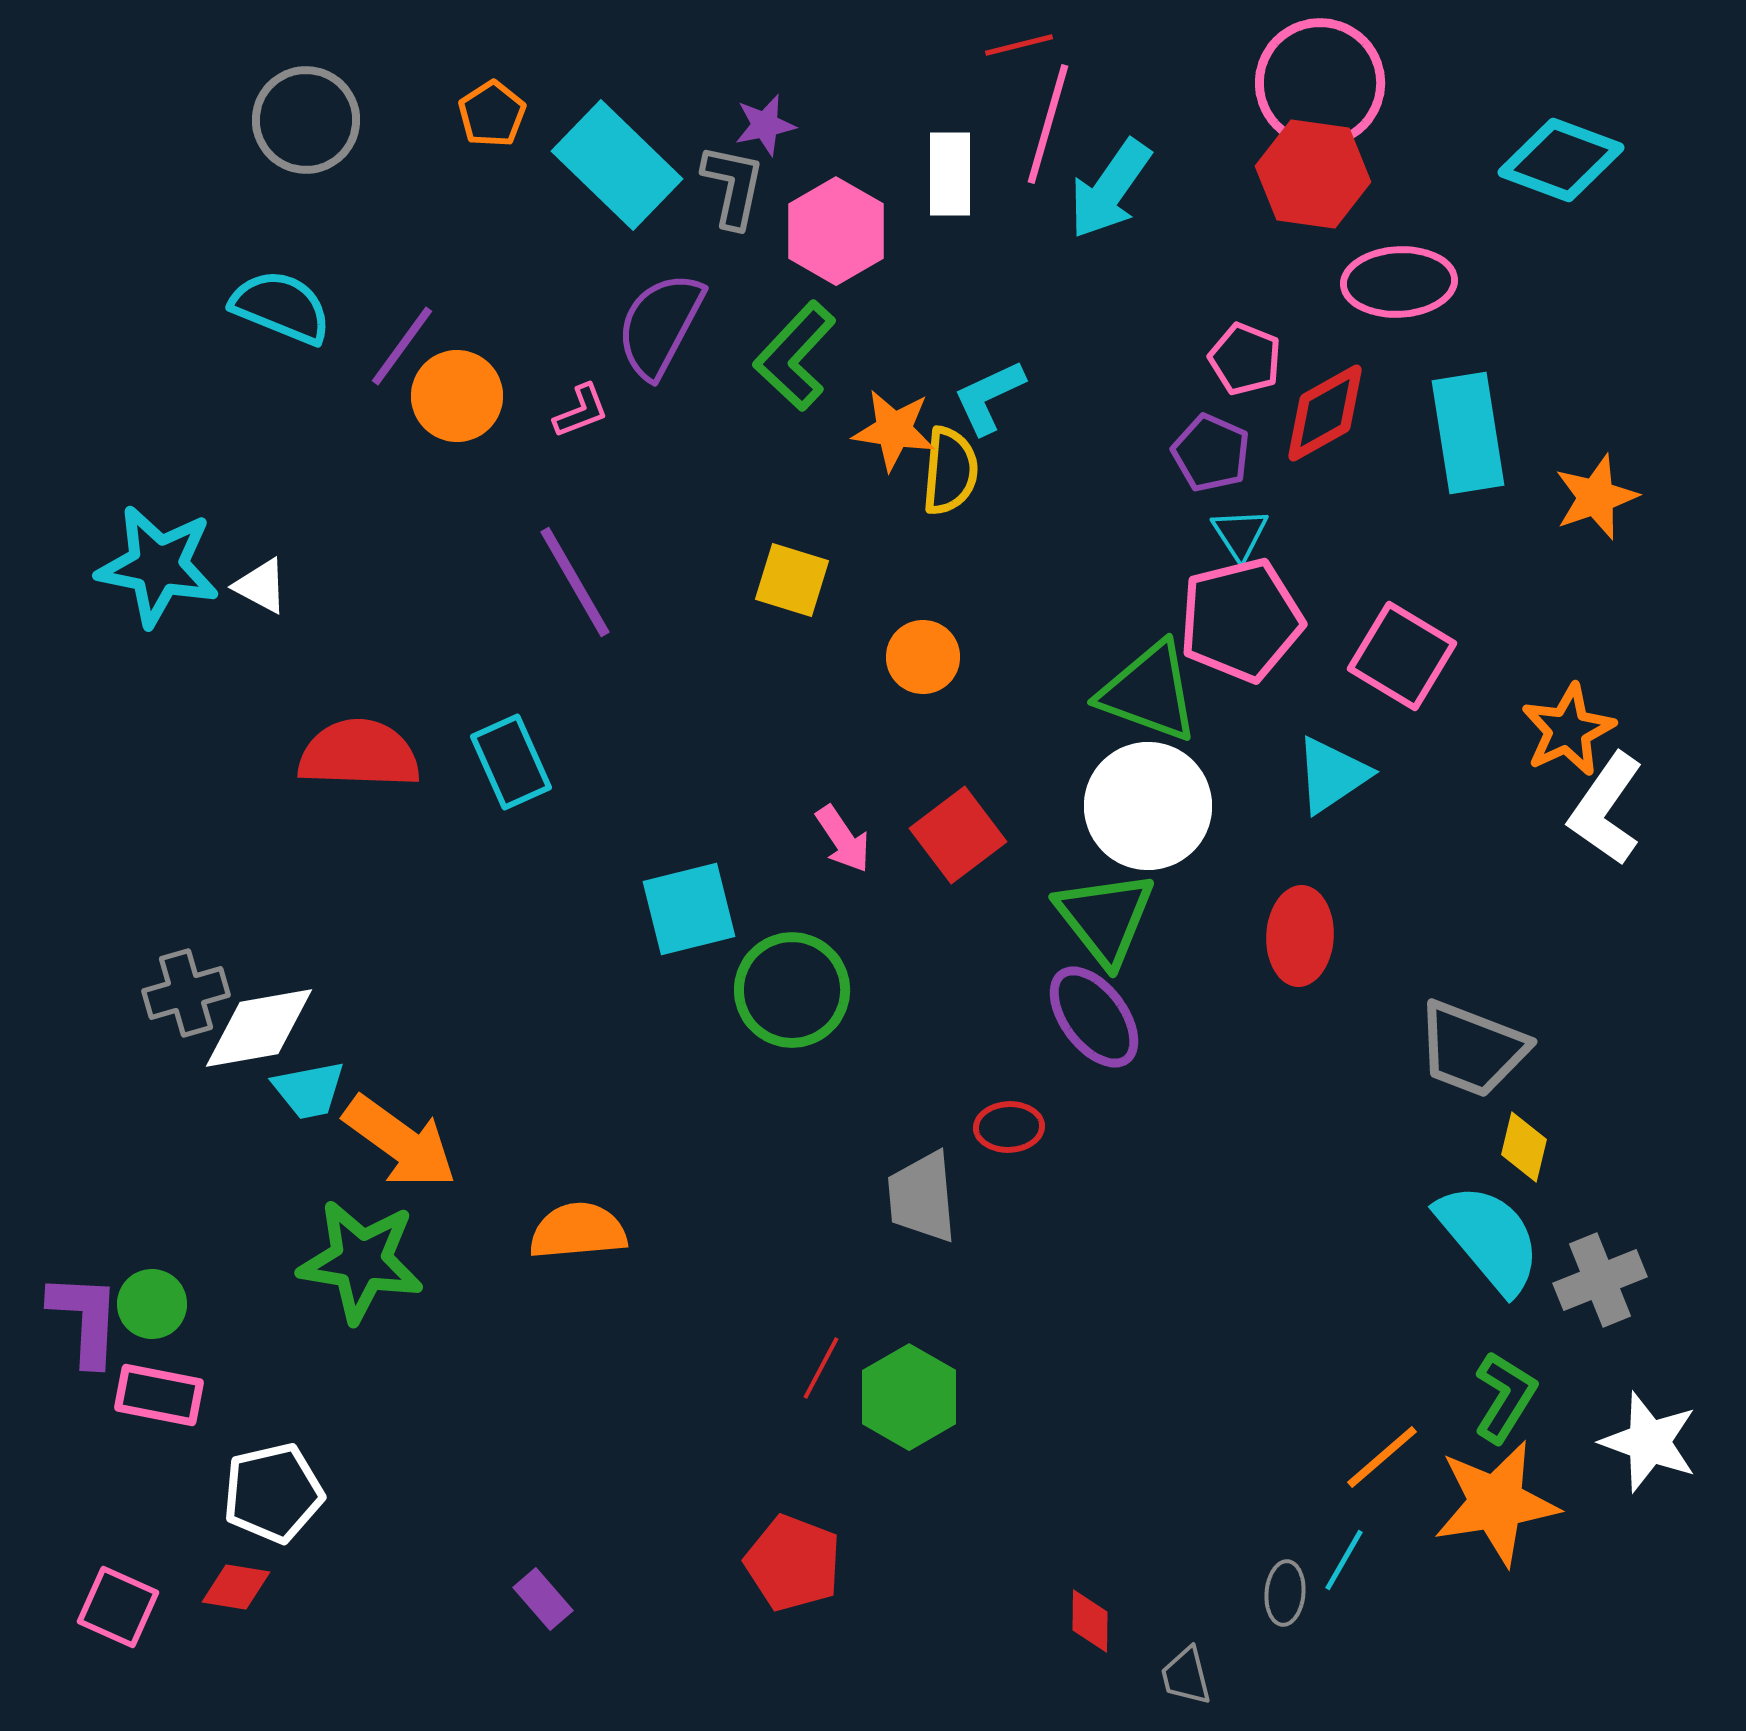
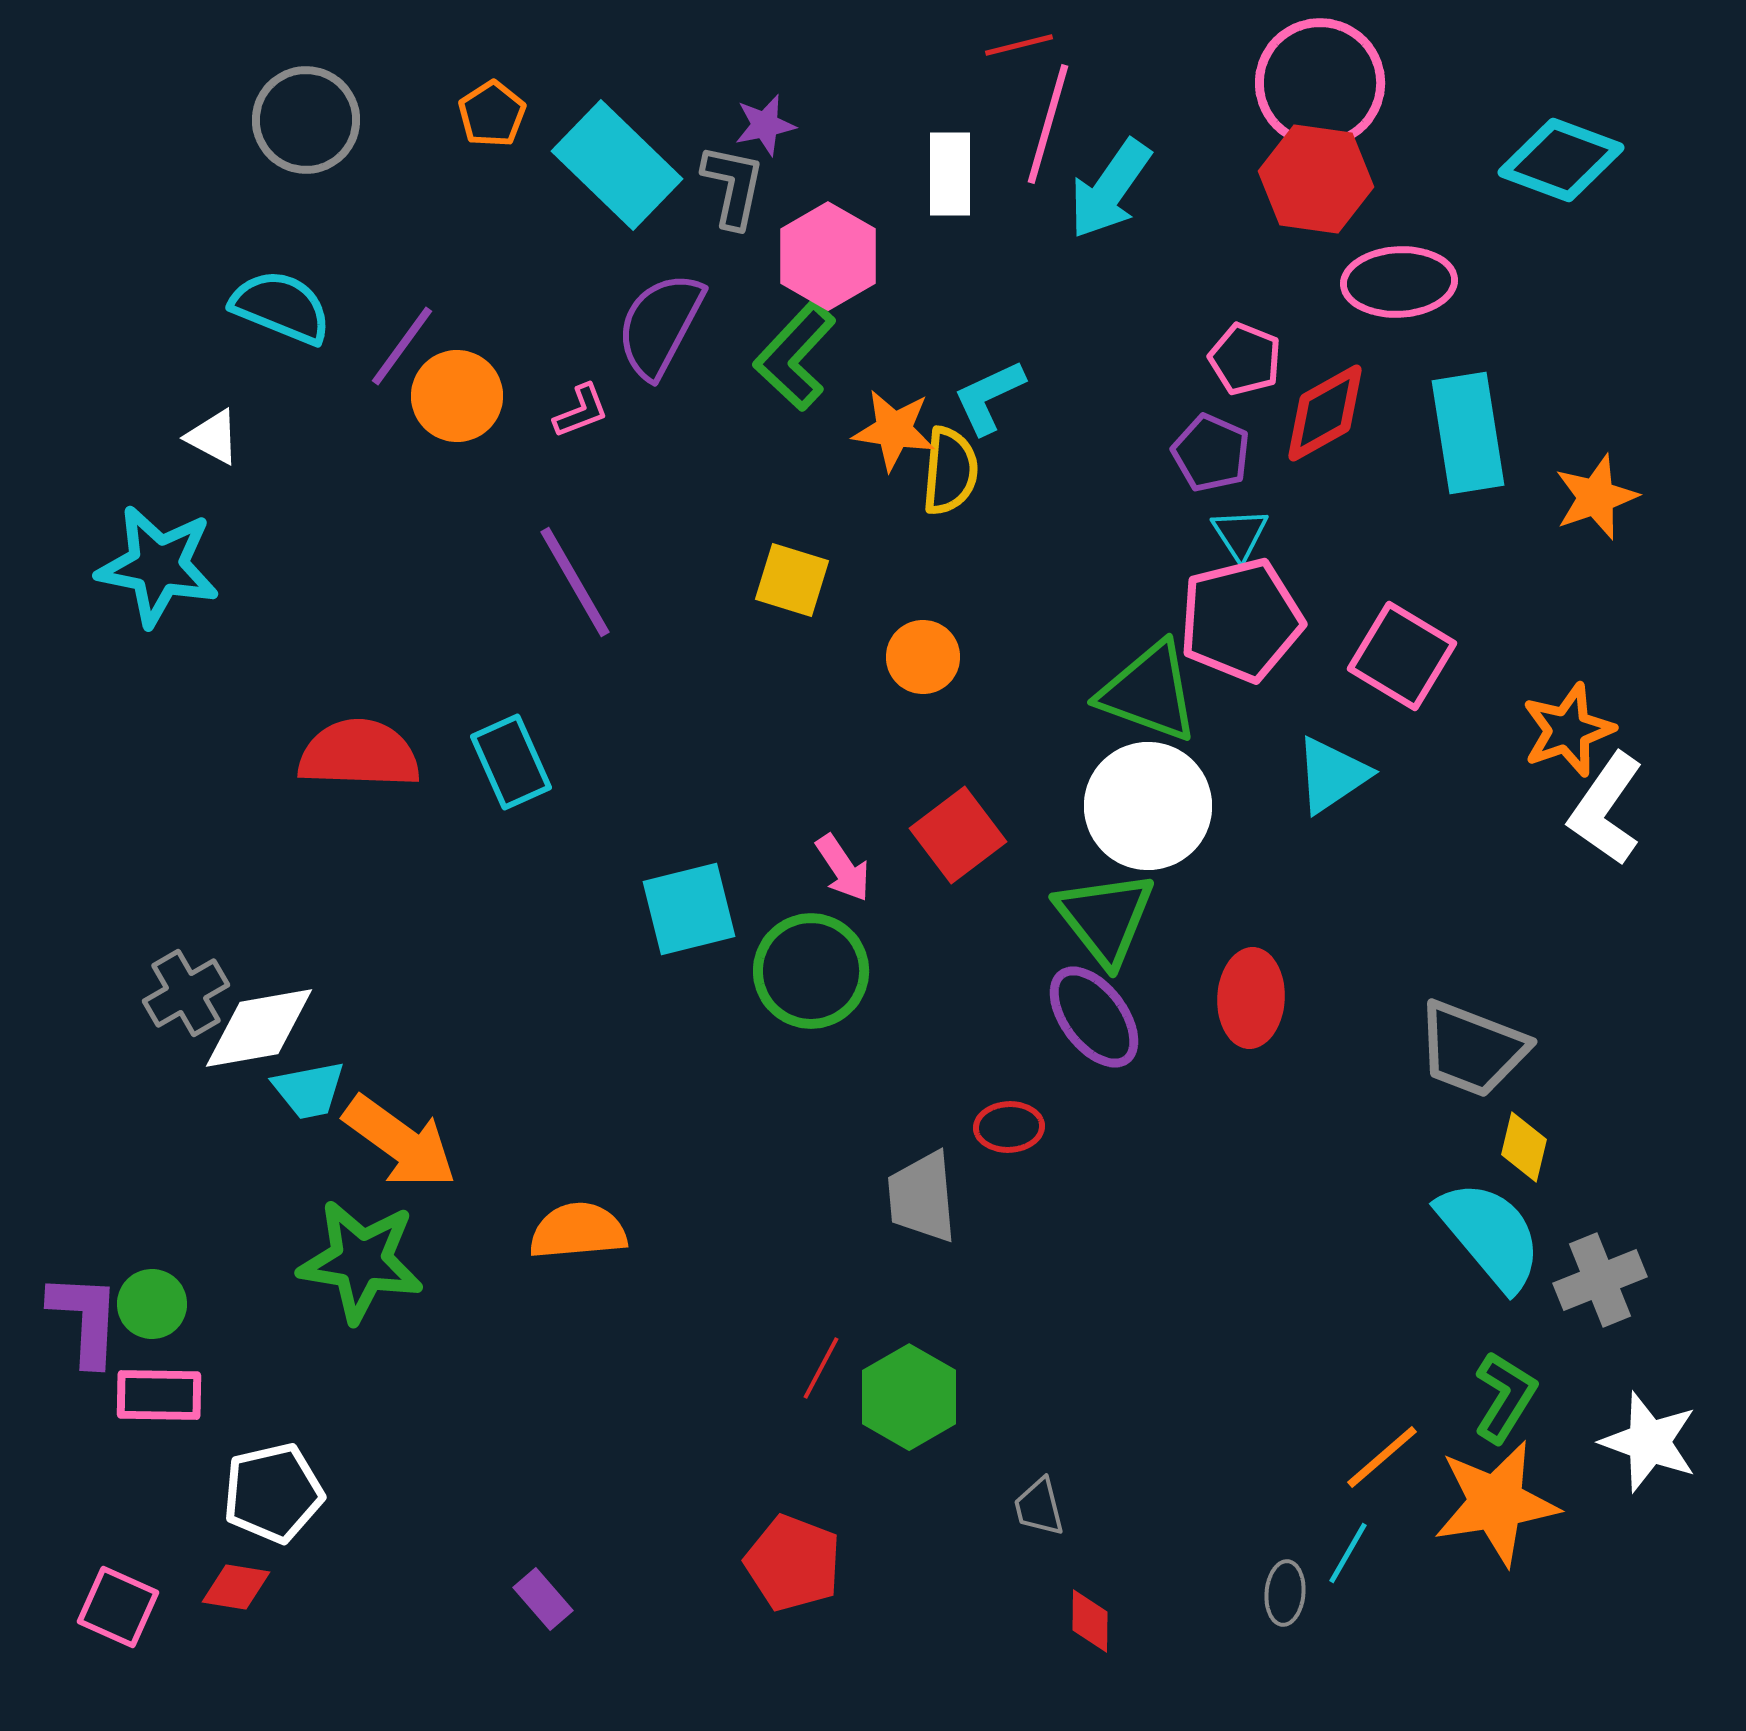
red hexagon at (1313, 174): moved 3 px right, 5 px down
pink hexagon at (836, 231): moved 8 px left, 25 px down
white triangle at (261, 586): moved 48 px left, 149 px up
orange star at (1568, 730): rotated 6 degrees clockwise
pink arrow at (843, 839): moved 29 px down
red ellipse at (1300, 936): moved 49 px left, 62 px down
green circle at (792, 990): moved 19 px right, 19 px up
gray cross at (186, 993): rotated 14 degrees counterclockwise
cyan semicircle at (1489, 1238): moved 1 px right, 3 px up
pink rectangle at (159, 1395): rotated 10 degrees counterclockwise
cyan line at (1344, 1560): moved 4 px right, 7 px up
gray trapezoid at (1186, 1676): moved 147 px left, 169 px up
